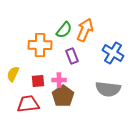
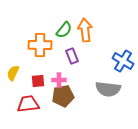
orange arrow: rotated 30 degrees counterclockwise
blue cross: moved 10 px right, 8 px down
yellow semicircle: moved 1 px up
brown pentagon: rotated 25 degrees clockwise
